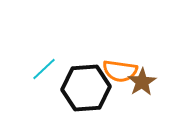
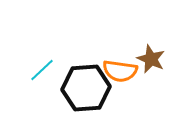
cyan line: moved 2 px left, 1 px down
brown star: moved 9 px right, 23 px up; rotated 16 degrees counterclockwise
